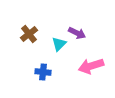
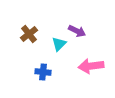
purple arrow: moved 2 px up
pink arrow: rotated 10 degrees clockwise
